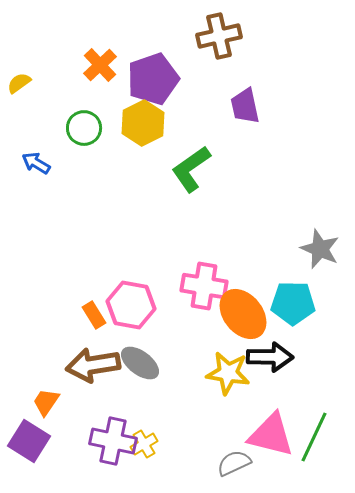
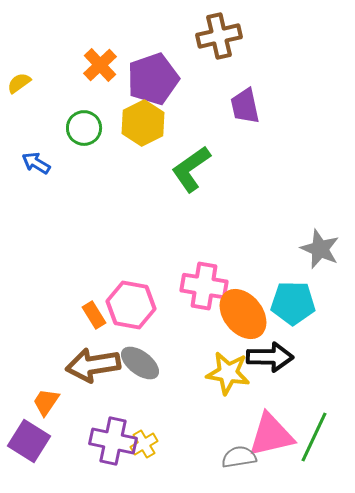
pink triangle: rotated 27 degrees counterclockwise
gray semicircle: moved 5 px right, 6 px up; rotated 16 degrees clockwise
